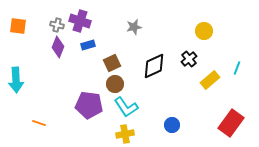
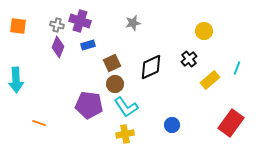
gray star: moved 1 px left, 4 px up
black diamond: moved 3 px left, 1 px down
